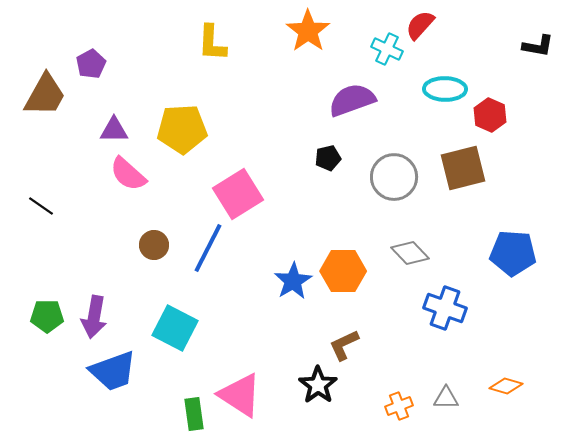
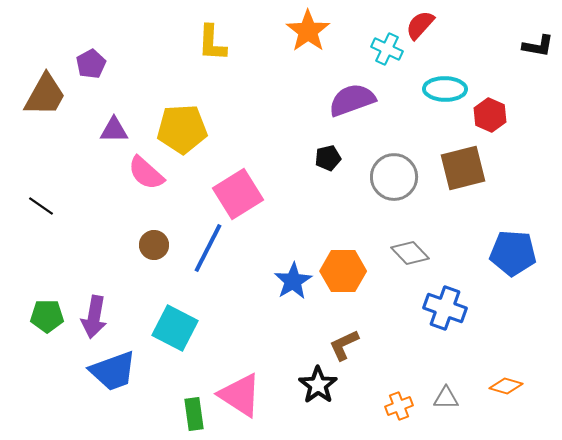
pink semicircle: moved 18 px right, 1 px up
